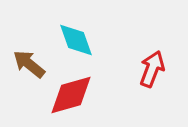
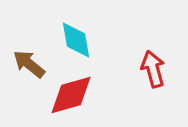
cyan diamond: rotated 9 degrees clockwise
red arrow: moved 1 px right; rotated 36 degrees counterclockwise
